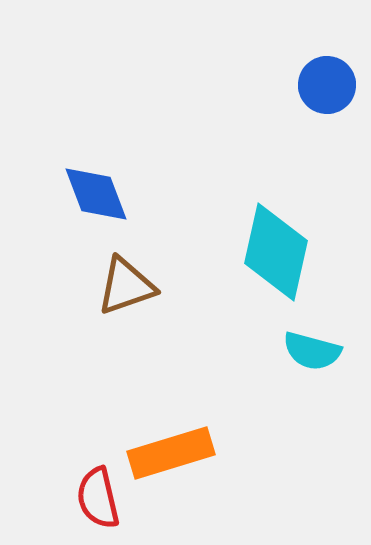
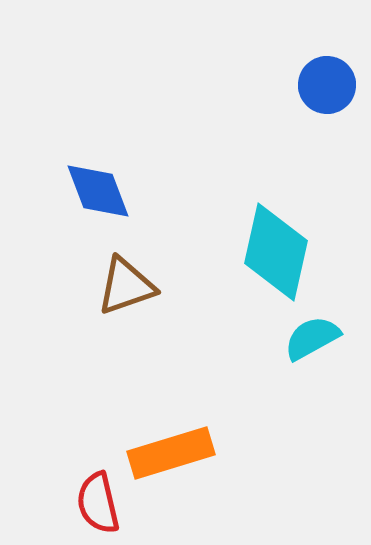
blue diamond: moved 2 px right, 3 px up
cyan semicircle: moved 13 px up; rotated 136 degrees clockwise
red semicircle: moved 5 px down
